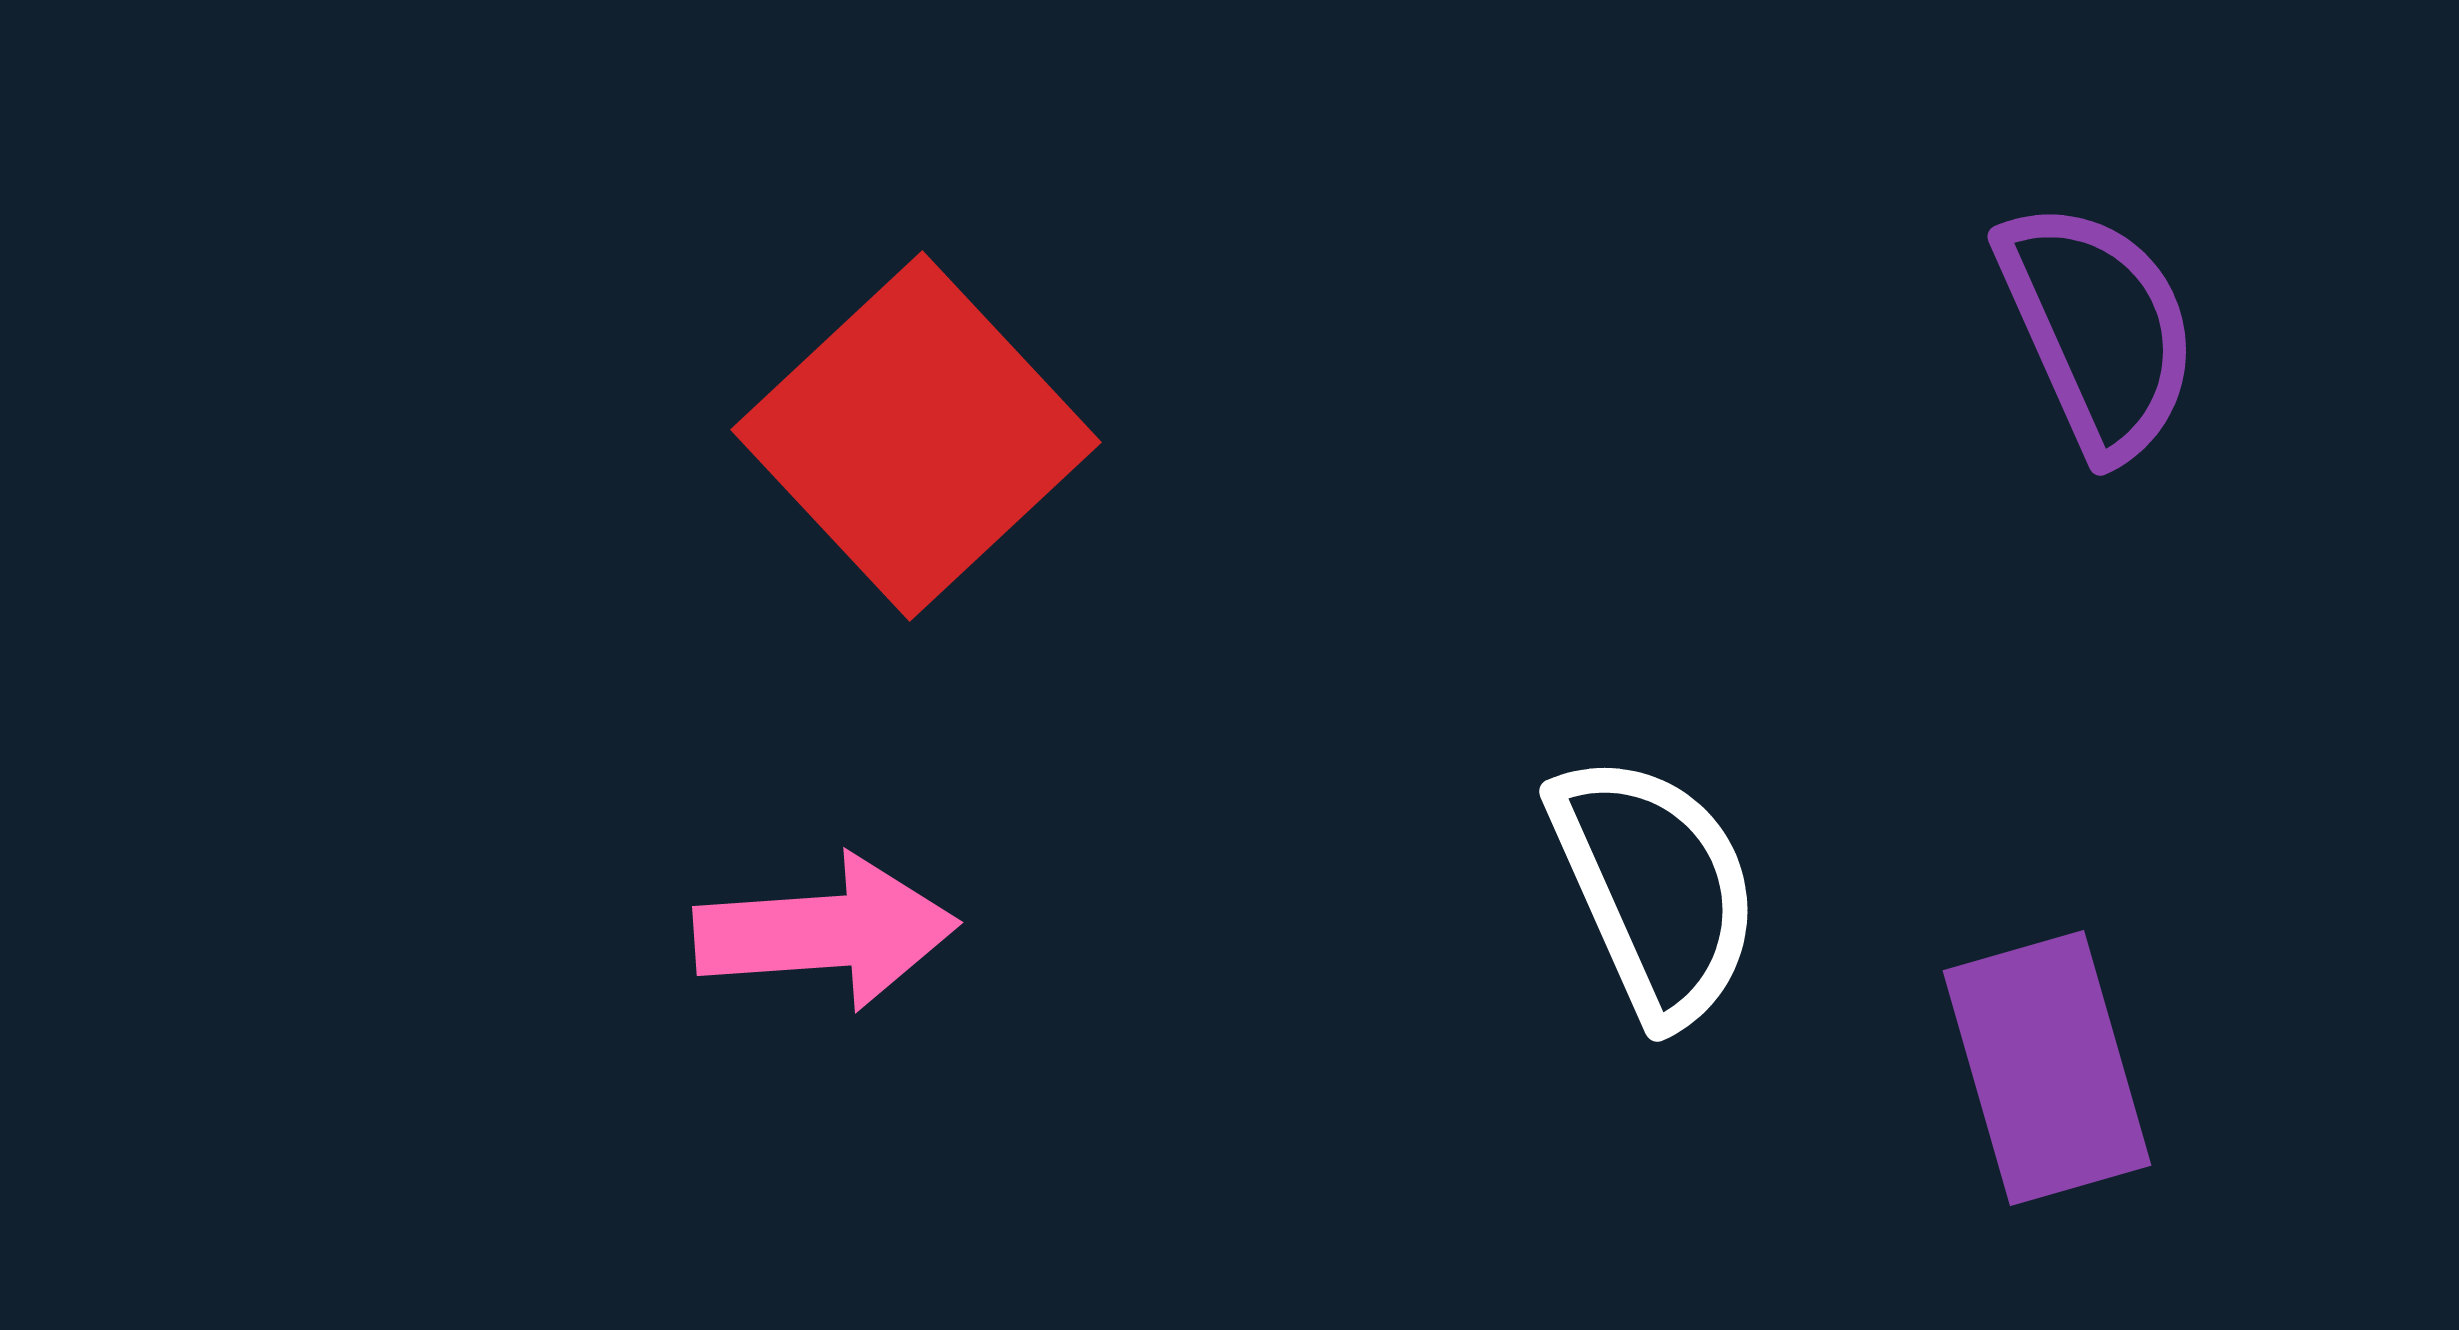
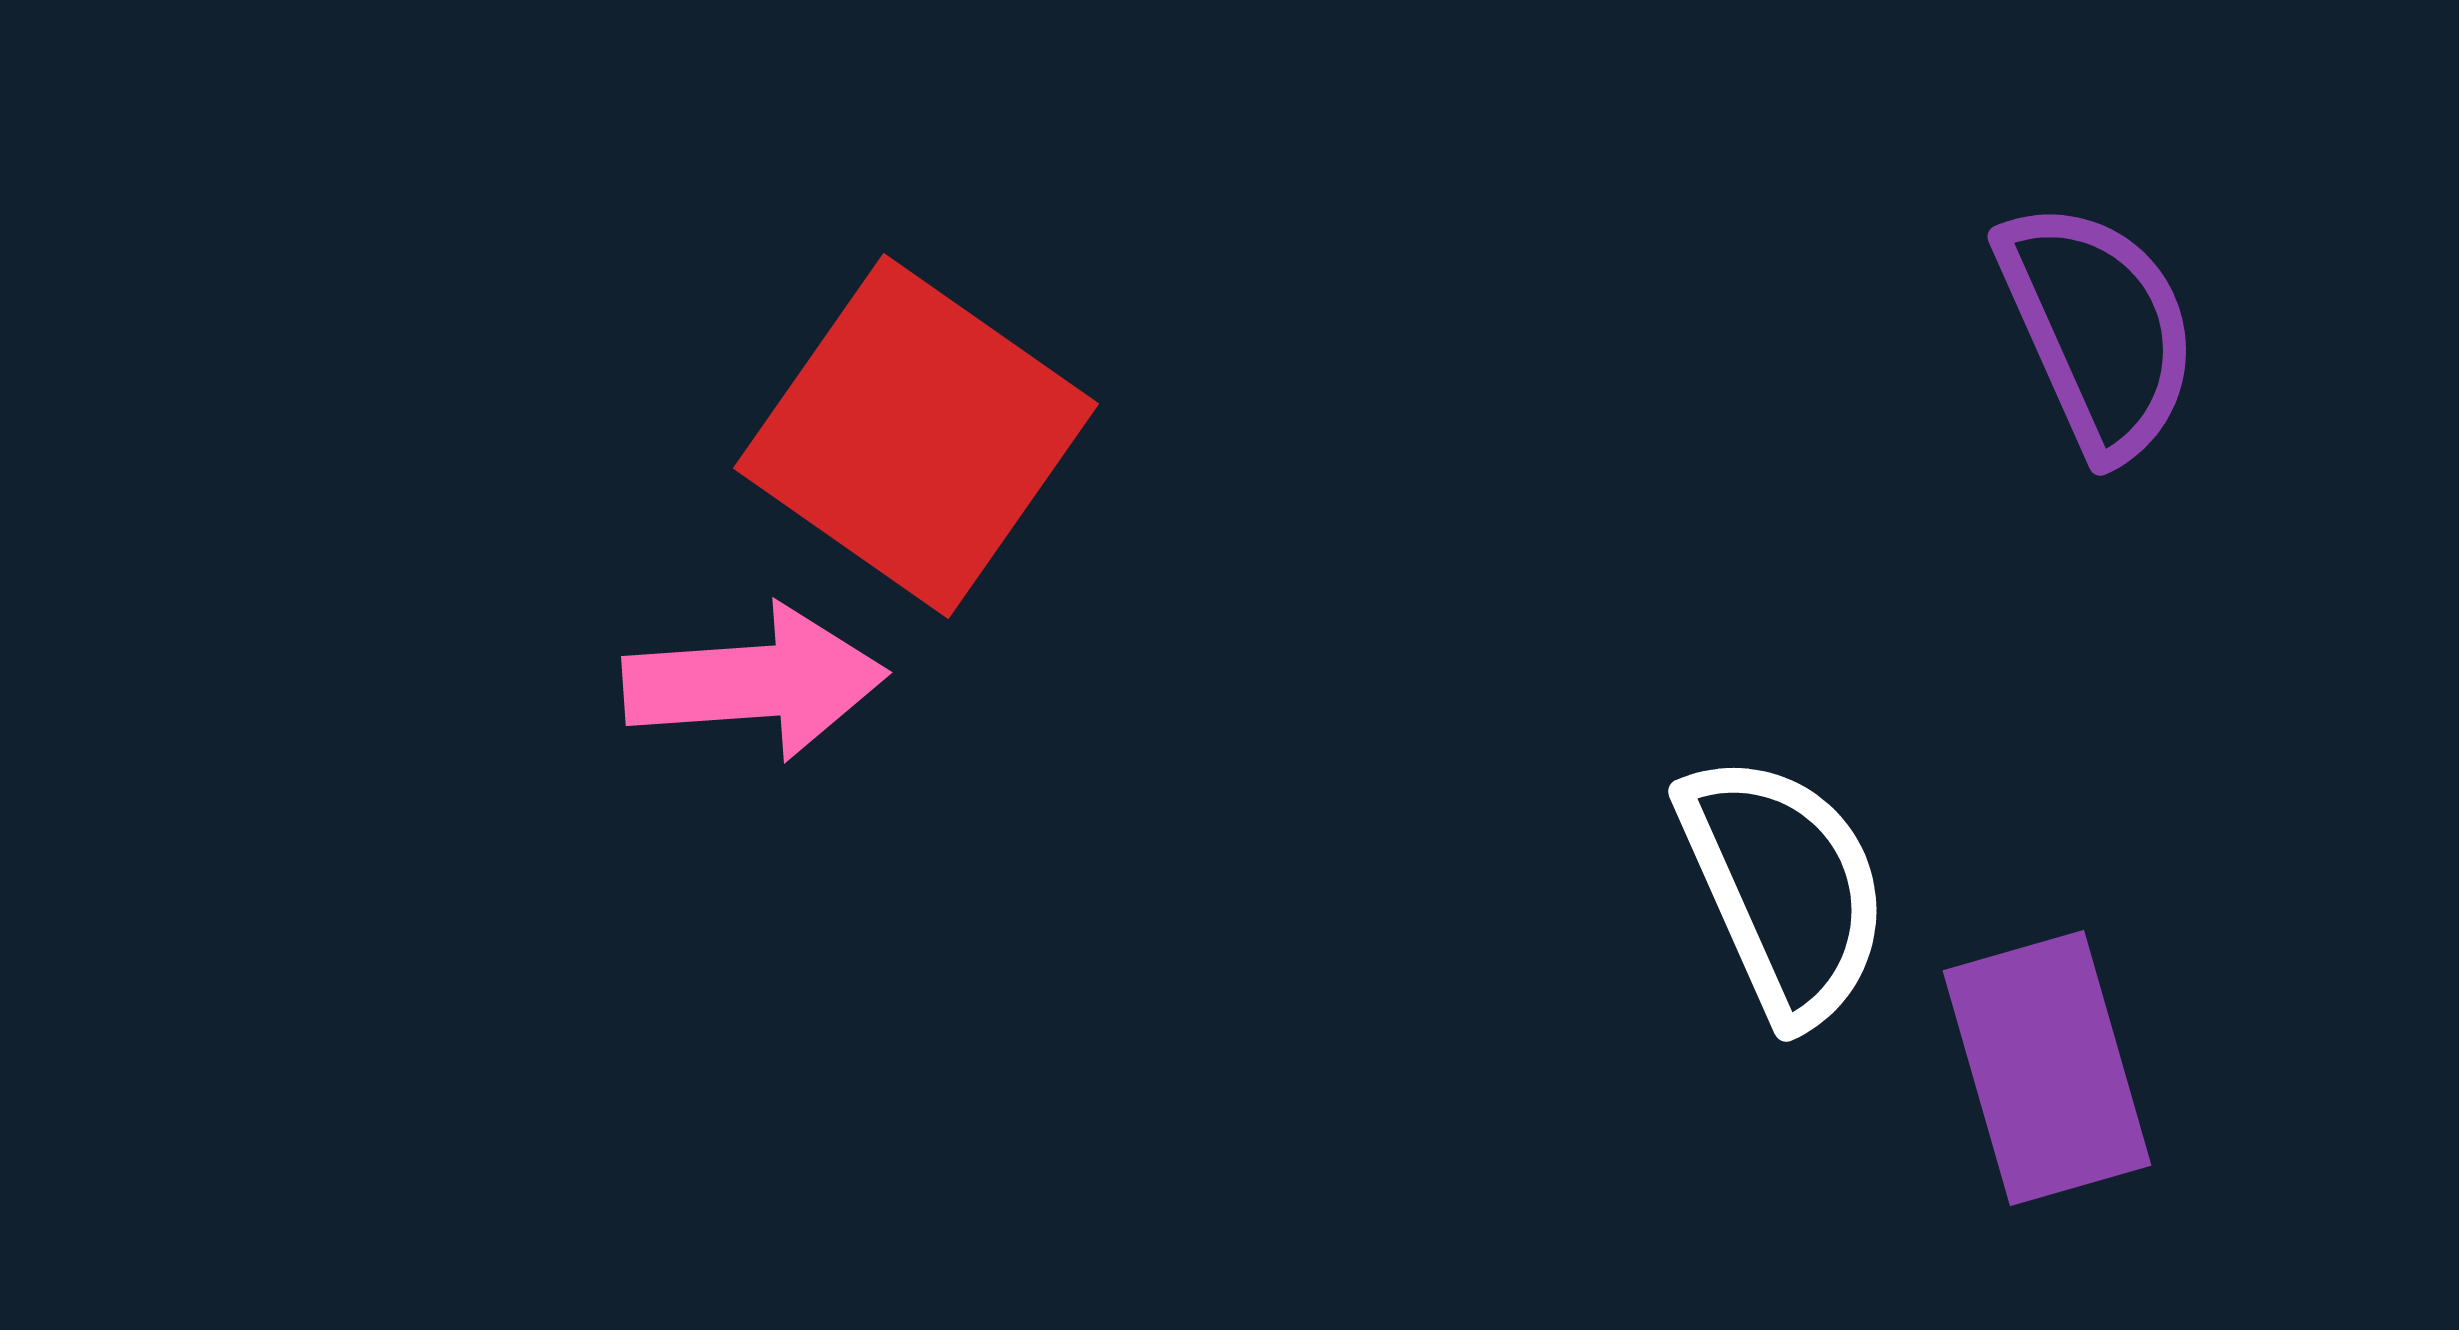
red square: rotated 12 degrees counterclockwise
white semicircle: moved 129 px right
pink arrow: moved 71 px left, 250 px up
